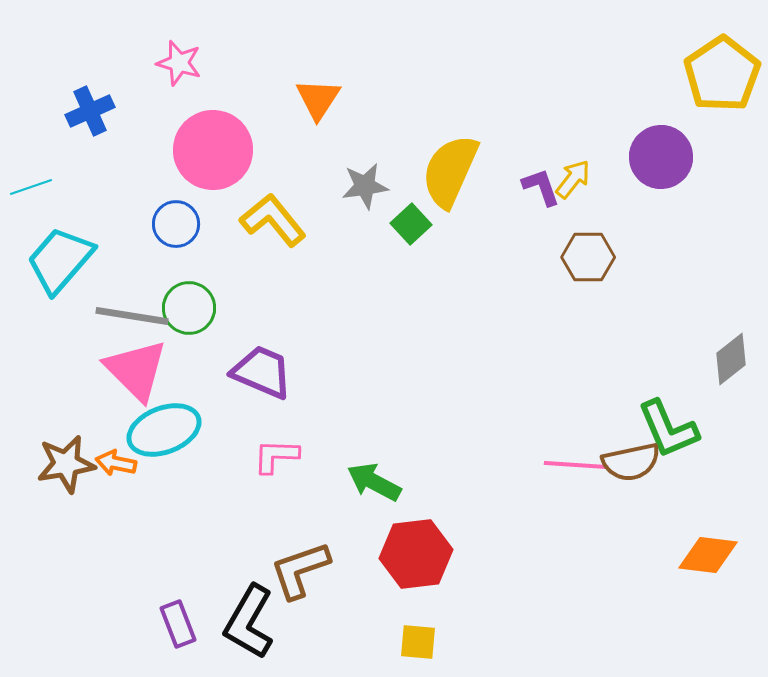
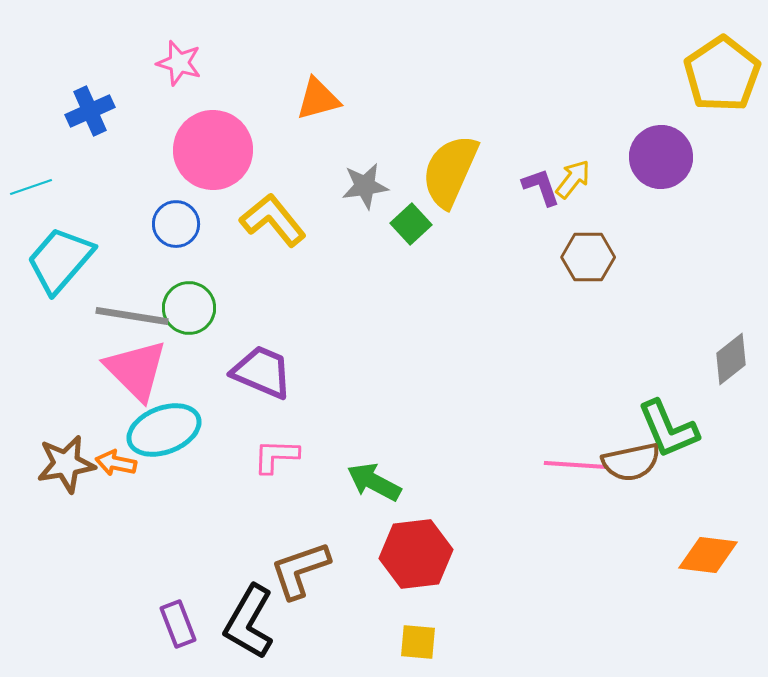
orange triangle: rotated 42 degrees clockwise
